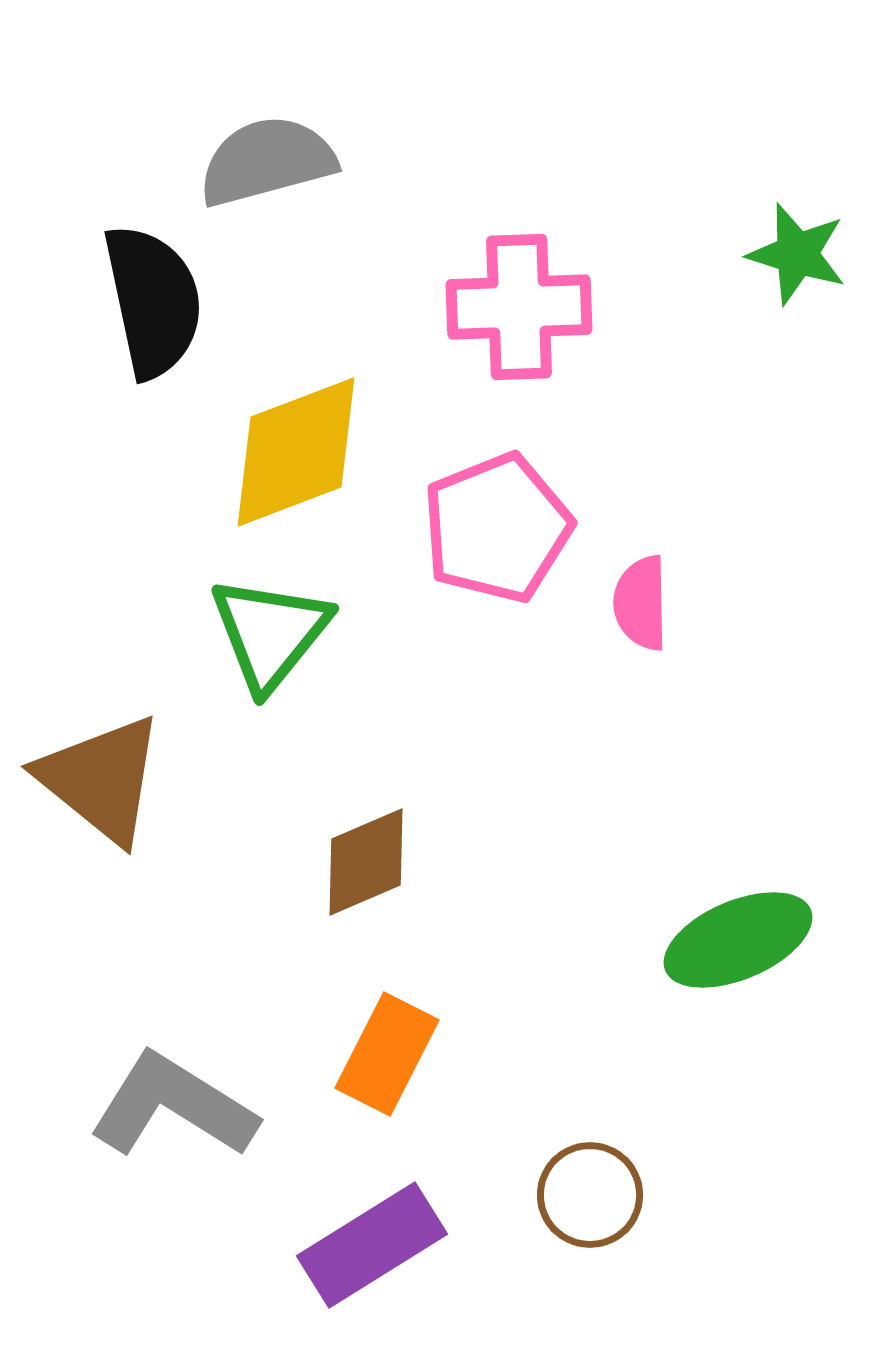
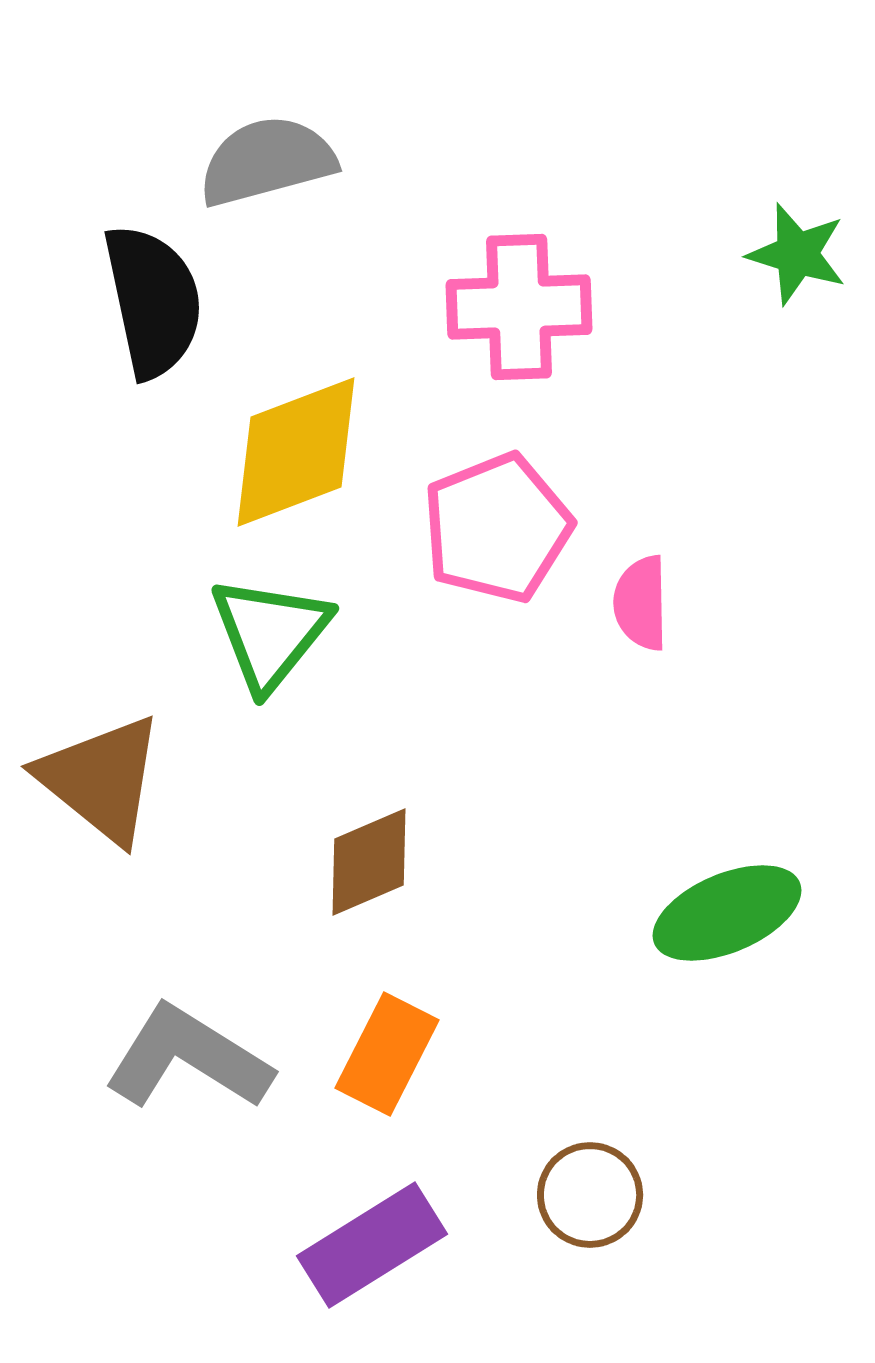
brown diamond: moved 3 px right
green ellipse: moved 11 px left, 27 px up
gray L-shape: moved 15 px right, 48 px up
